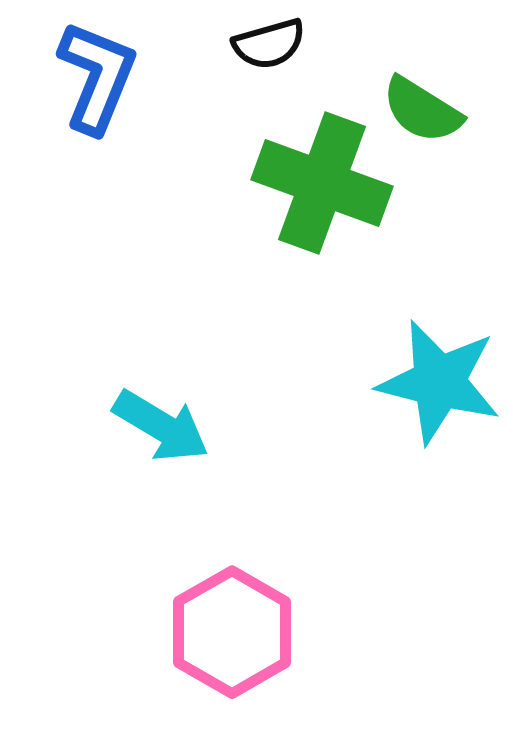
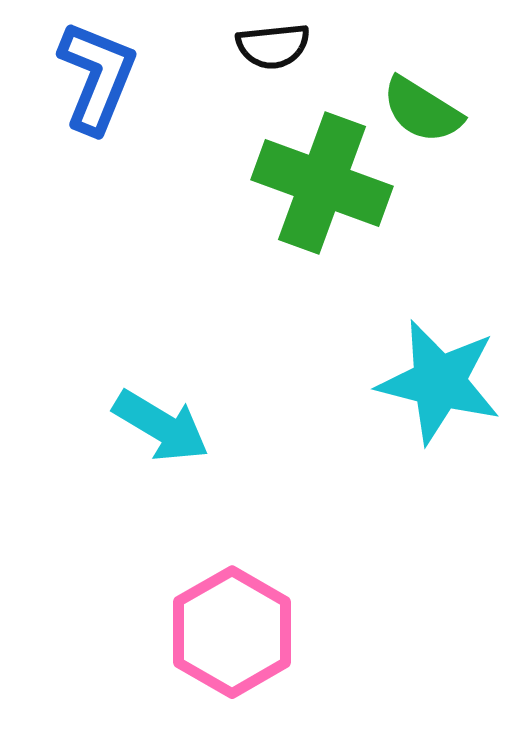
black semicircle: moved 4 px right, 2 px down; rotated 10 degrees clockwise
